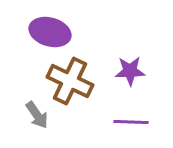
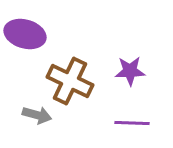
purple ellipse: moved 25 px left, 2 px down
gray arrow: rotated 40 degrees counterclockwise
purple line: moved 1 px right, 1 px down
